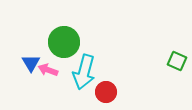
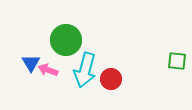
green circle: moved 2 px right, 2 px up
green square: rotated 18 degrees counterclockwise
cyan arrow: moved 1 px right, 2 px up
red circle: moved 5 px right, 13 px up
